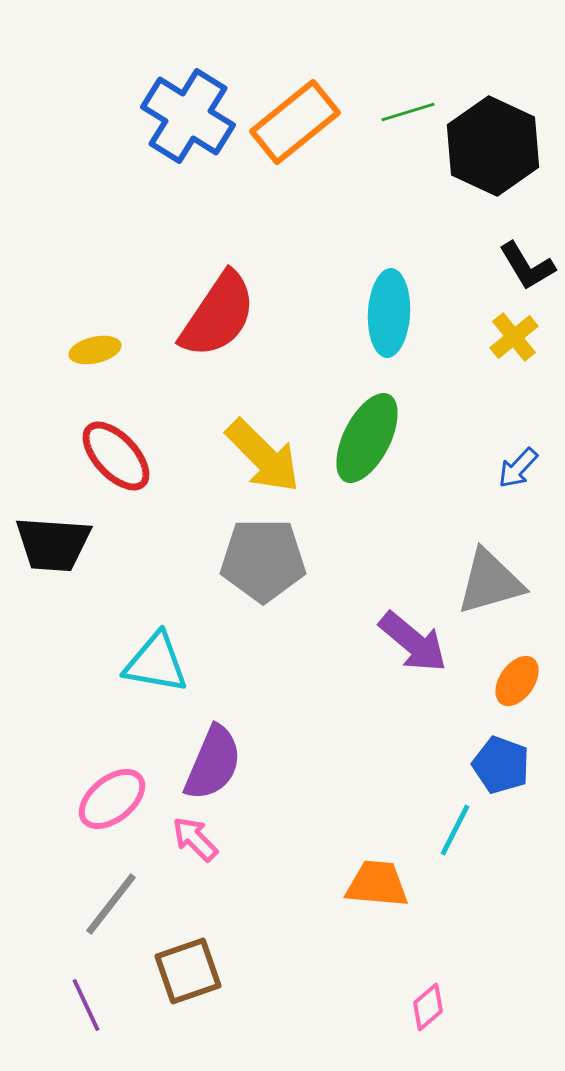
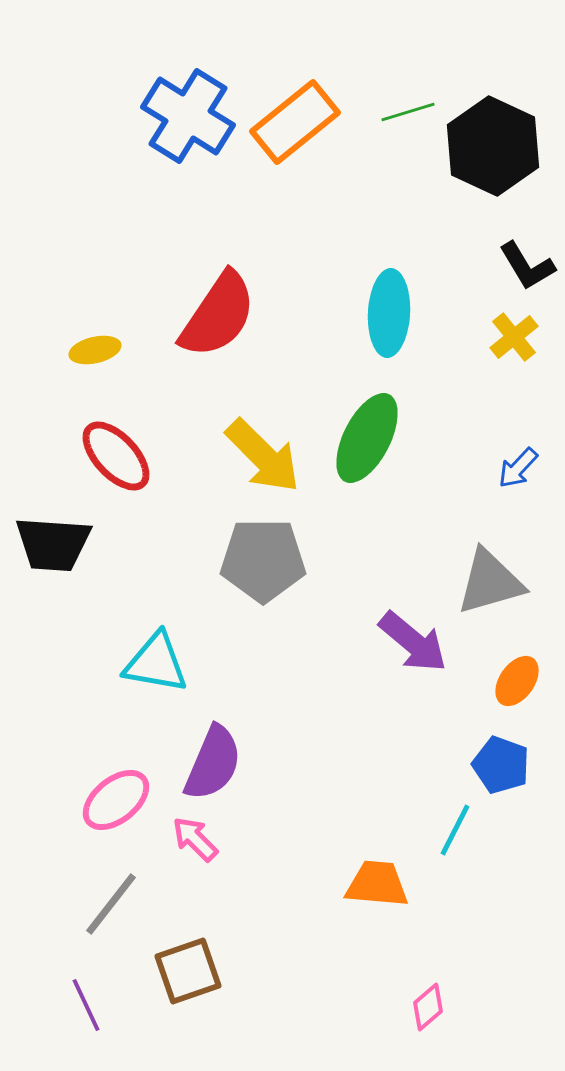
pink ellipse: moved 4 px right, 1 px down
